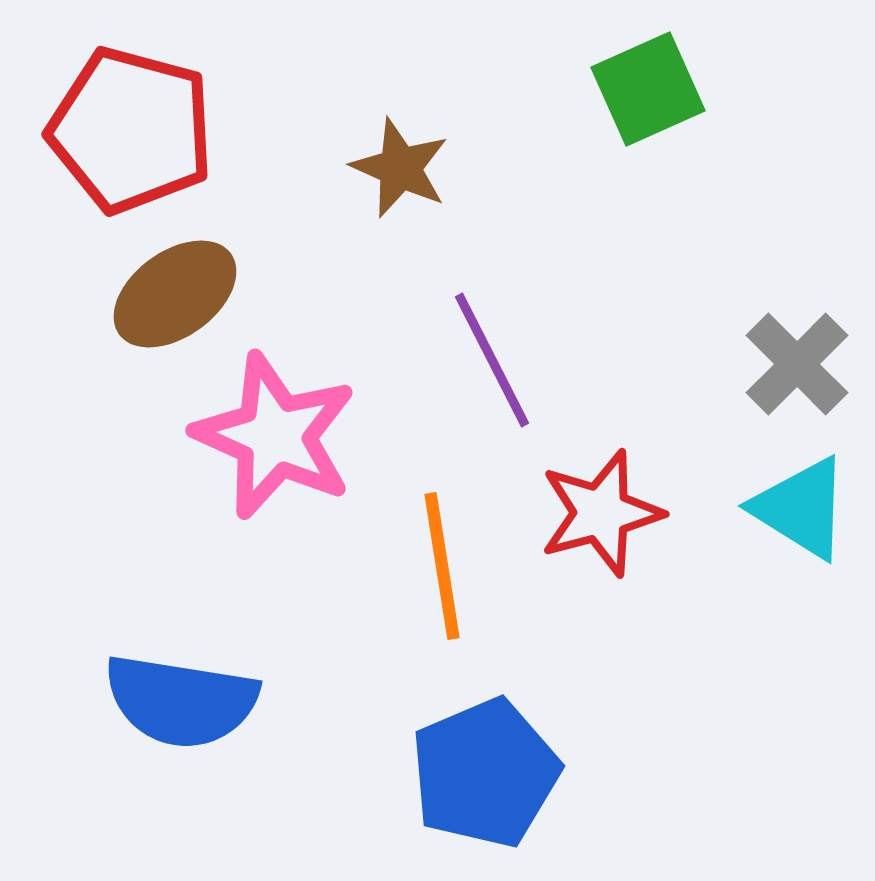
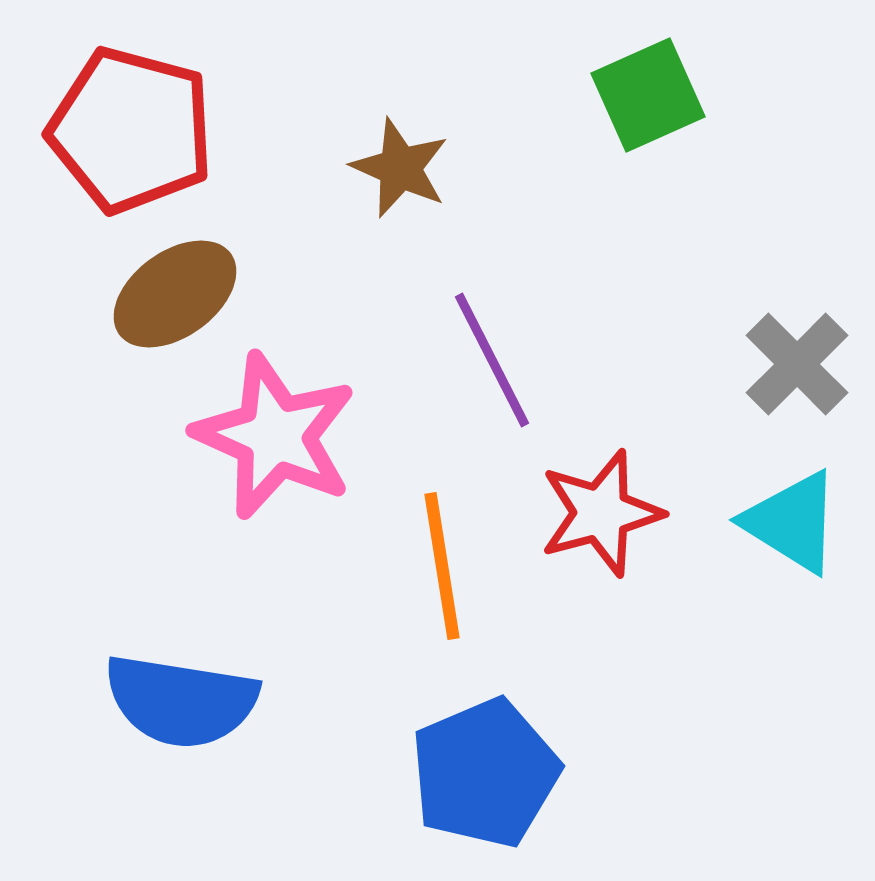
green square: moved 6 px down
cyan triangle: moved 9 px left, 14 px down
